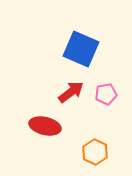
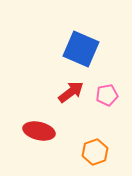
pink pentagon: moved 1 px right, 1 px down
red ellipse: moved 6 px left, 5 px down
orange hexagon: rotated 15 degrees clockwise
